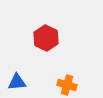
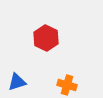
blue triangle: rotated 12 degrees counterclockwise
